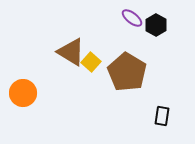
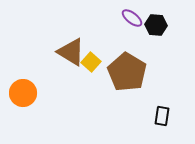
black hexagon: rotated 25 degrees counterclockwise
